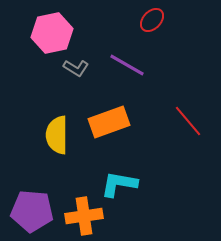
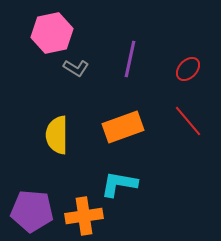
red ellipse: moved 36 px right, 49 px down
purple line: moved 3 px right, 6 px up; rotated 72 degrees clockwise
orange rectangle: moved 14 px right, 5 px down
